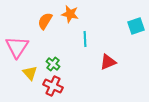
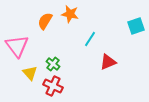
cyan line: moved 5 px right; rotated 35 degrees clockwise
pink triangle: moved 1 px up; rotated 10 degrees counterclockwise
